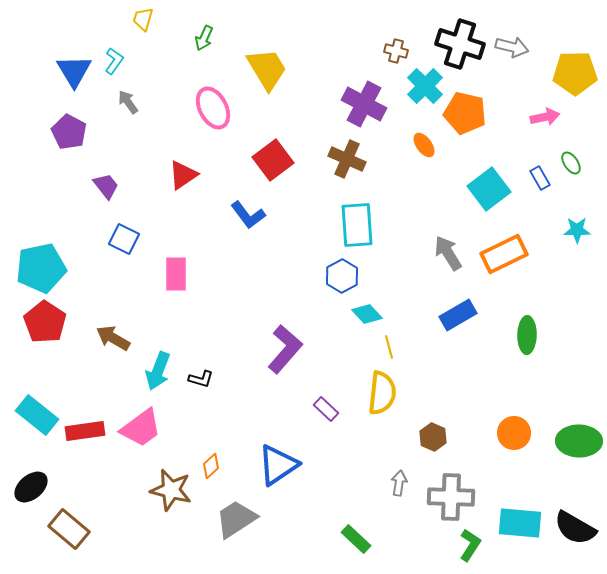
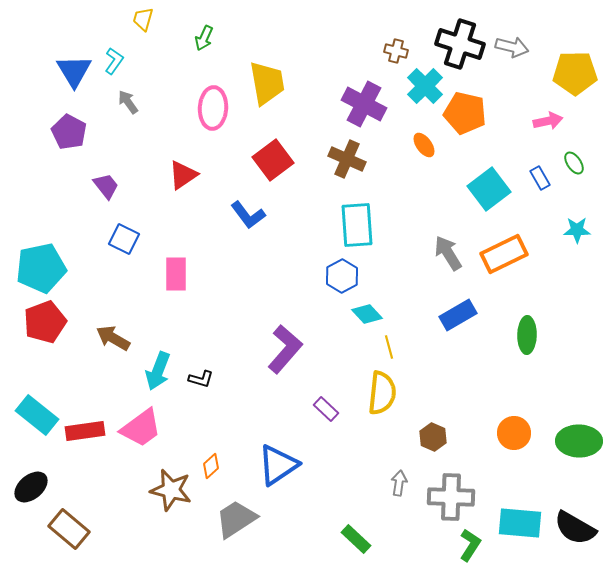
yellow trapezoid at (267, 69): moved 14 px down; rotated 21 degrees clockwise
pink ellipse at (213, 108): rotated 30 degrees clockwise
pink arrow at (545, 117): moved 3 px right, 4 px down
green ellipse at (571, 163): moved 3 px right
red pentagon at (45, 322): rotated 18 degrees clockwise
